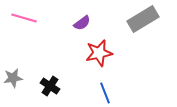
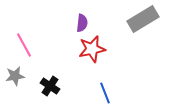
pink line: moved 27 px down; rotated 45 degrees clockwise
purple semicircle: rotated 48 degrees counterclockwise
red star: moved 7 px left, 4 px up
gray star: moved 2 px right, 2 px up
